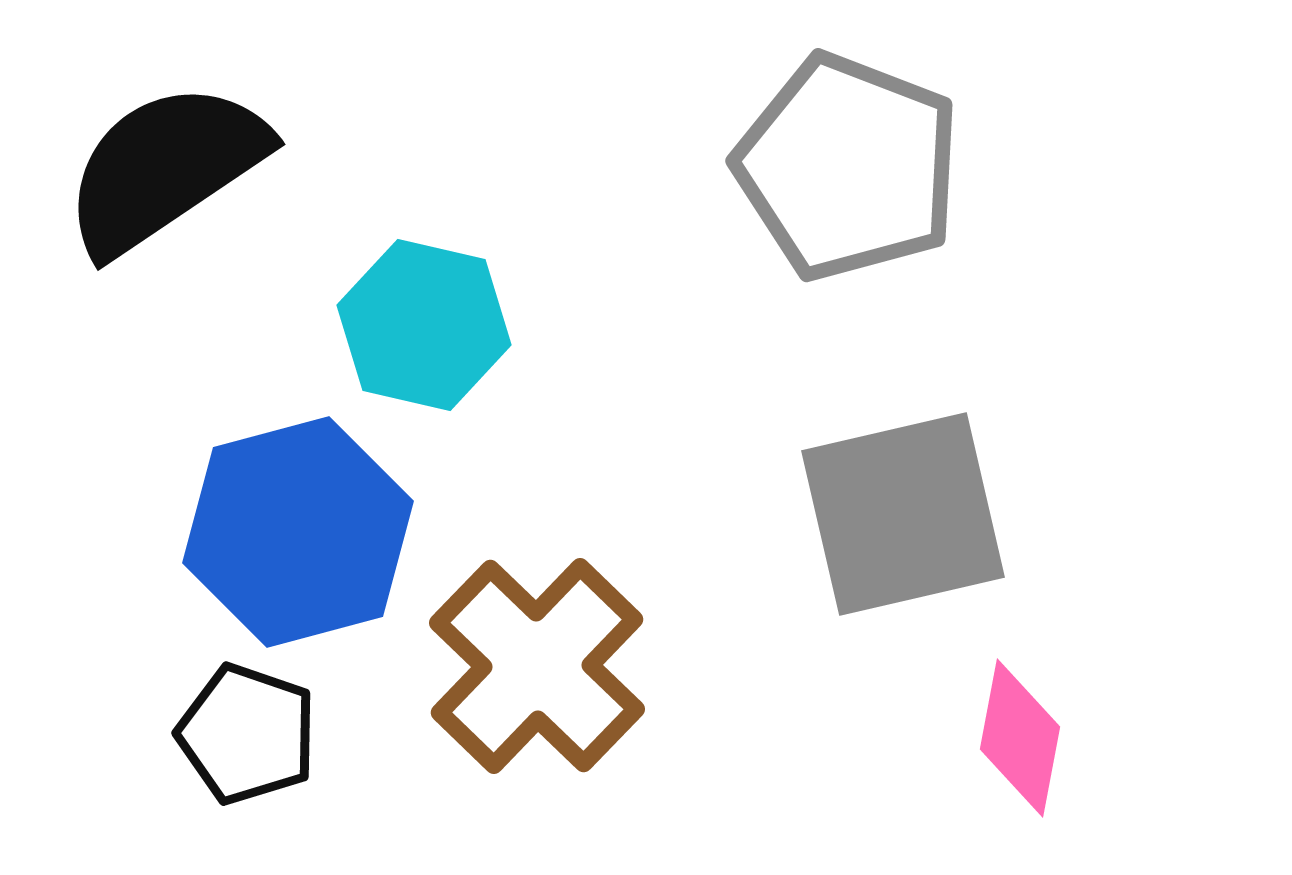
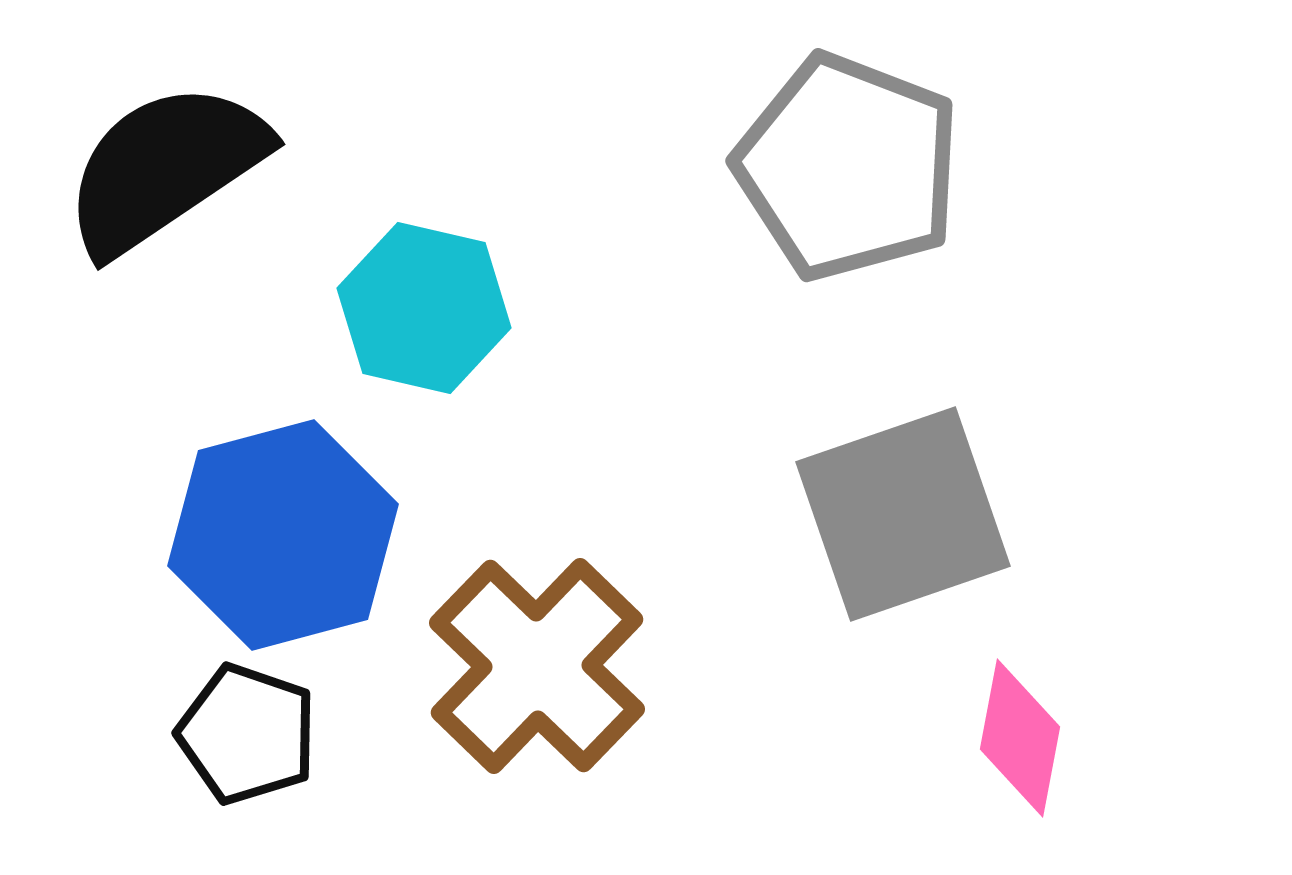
cyan hexagon: moved 17 px up
gray square: rotated 6 degrees counterclockwise
blue hexagon: moved 15 px left, 3 px down
